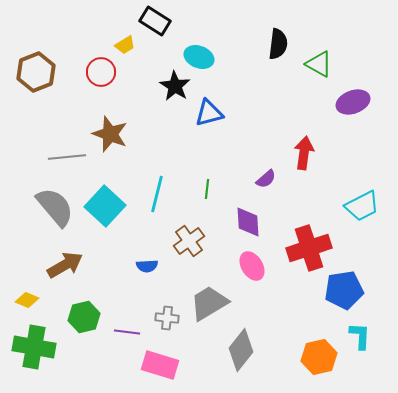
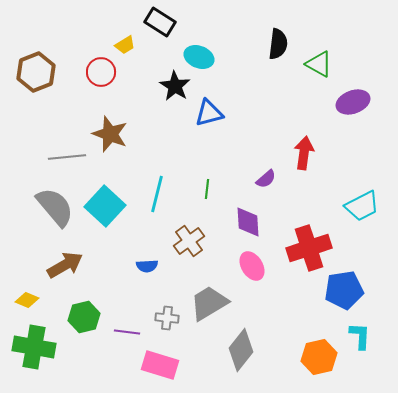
black rectangle: moved 5 px right, 1 px down
